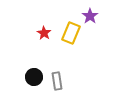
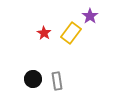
yellow rectangle: rotated 15 degrees clockwise
black circle: moved 1 px left, 2 px down
